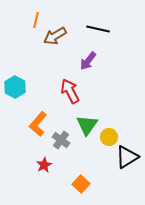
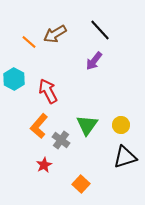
orange line: moved 7 px left, 22 px down; rotated 63 degrees counterclockwise
black line: moved 2 px right, 1 px down; rotated 35 degrees clockwise
brown arrow: moved 2 px up
purple arrow: moved 6 px right
cyan hexagon: moved 1 px left, 8 px up
red arrow: moved 22 px left
orange L-shape: moved 1 px right, 2 px down
yellow circle: moved 12 px right, 12 px up
black triangle: moved 2 px left; rotated 15 degrees clockwise
